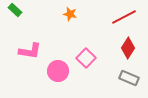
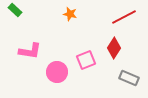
red diamond: moved 14 px left
pink square: moved 2 px down; rotated 24 degrees clockwise
pink circle: moved 1 px left, 1 px down
